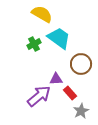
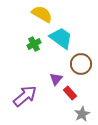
cyan trapezoid: moved 2 px right
purple triangle: rotated 48 degrees counterclockwise
purple arrow: moved 14 px left
gray star: moved 1 px right, 3 px down
